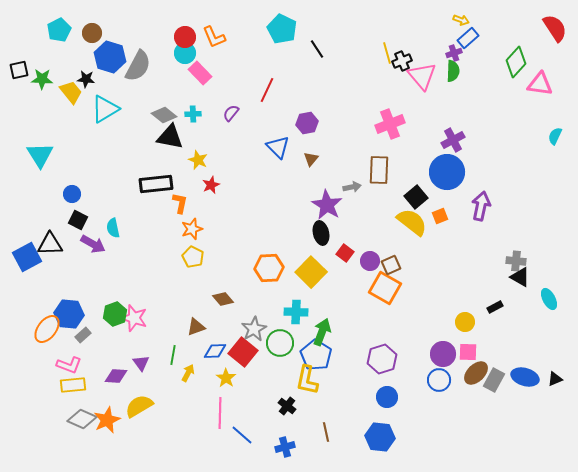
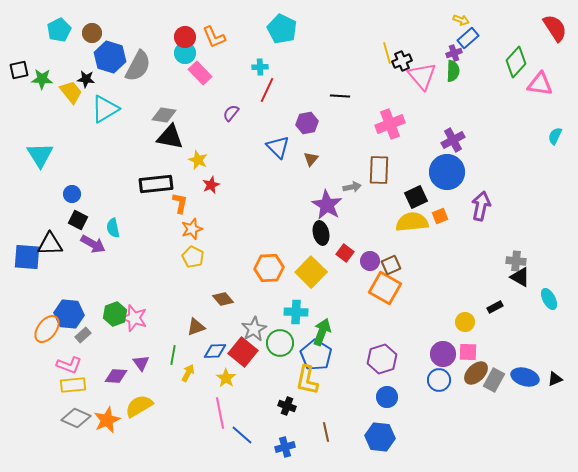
black line at (317, 49): moved 23 px right, 47 px down; rotated 54 degrees counterclockwise
cyan cross at (193, 114): moved 67 px right, 47 px up
gray diamond at (164, 115): rotated 30 degrees counterclockwise
black square at (416, 197): rotated 15 degrees clockwise
yellow semicircle at (412, 222): rotated 44 degrees counterclockwise
blue square at (27, 257): rotated 32 degrees clockwise
black cross at (287, 406): rotated 18 degrees counterclockwise
pink line at (220, 413): rotated 12 degrees counterclockwise
gray diamond at (82, 419): moved 6 px left, 1 px up
